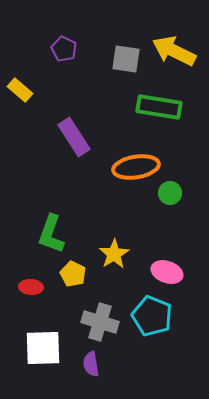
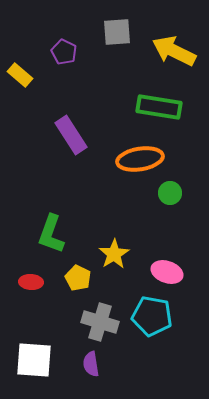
purple pentagon: moved 3 px down
gray square: moved 9 px left, 27 px up; rotated 12 degrees counterclockwise
yellow rectangle: moved 15 px up
purple rectangle: moved 3 px left, 2 px up
orange ellipse: moved 4 px right, 8 px up
yellow pentagon: moved 5 px right, 4 px down
red ellipse: moved 5 px up
cyan pentagon: rotated 12 degrees counterclockwise
white square: moved 9 px left, 12 px down; rotated 6 degrees clockwise
